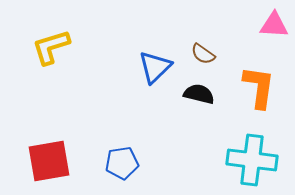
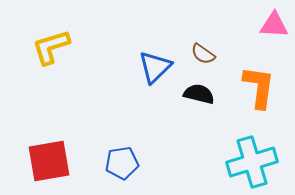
cyan cross: moved 2 px down; rotated 24 degrees counterclockwise
